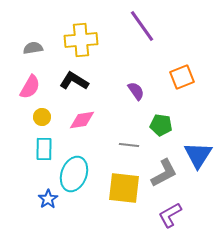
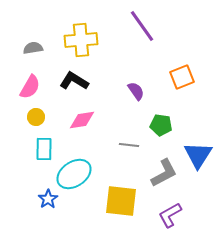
yellow circle: moved 6 px left
cyan ellipse: rotated 36 degrees clockwise
yellow square: moved 3 px left, 13 px down
